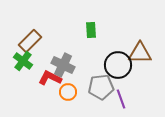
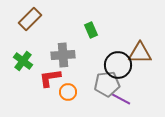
green rectangle: rotated 21 degrees counterclockwise
brown rectangle: moved 22 px up
gray cross: moved 10 px up; rotated 30 degrees counterclockwise
red L-shape: rotated 35 degrees counterclockwise
gray pentagon: moved 6 px right, 3 px up
purple line: rotated 42 degrees counterclockwise
